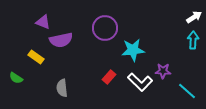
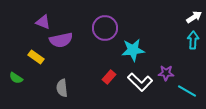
purple star: moved 3 px right, 2 px down
cyan line: rotated 12 degrees counterclockwise
